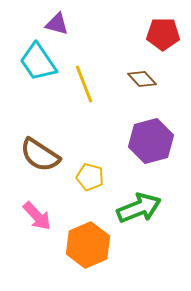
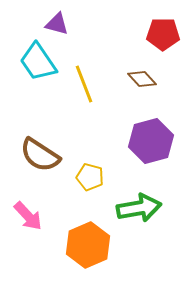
green arrow: rotated 12 degrees clockwise
pink arrow: moved 9 px left
